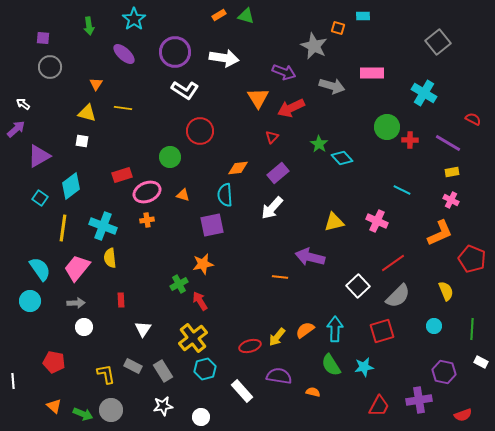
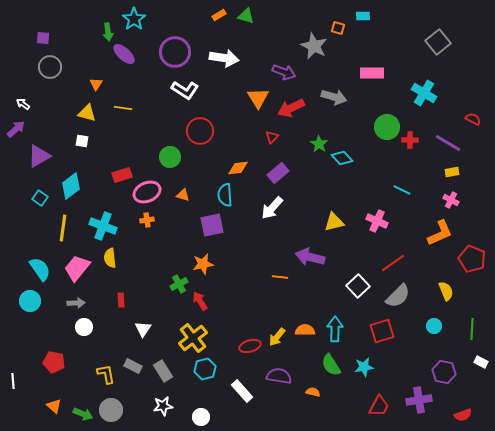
green arrow at (89, 26): moved 19 px right, 6 px down
gray arrow at (332, 86): moved 2 px right, 11 px down
orange semicircle at (305, 330): rotated 36 degrees clockwise
